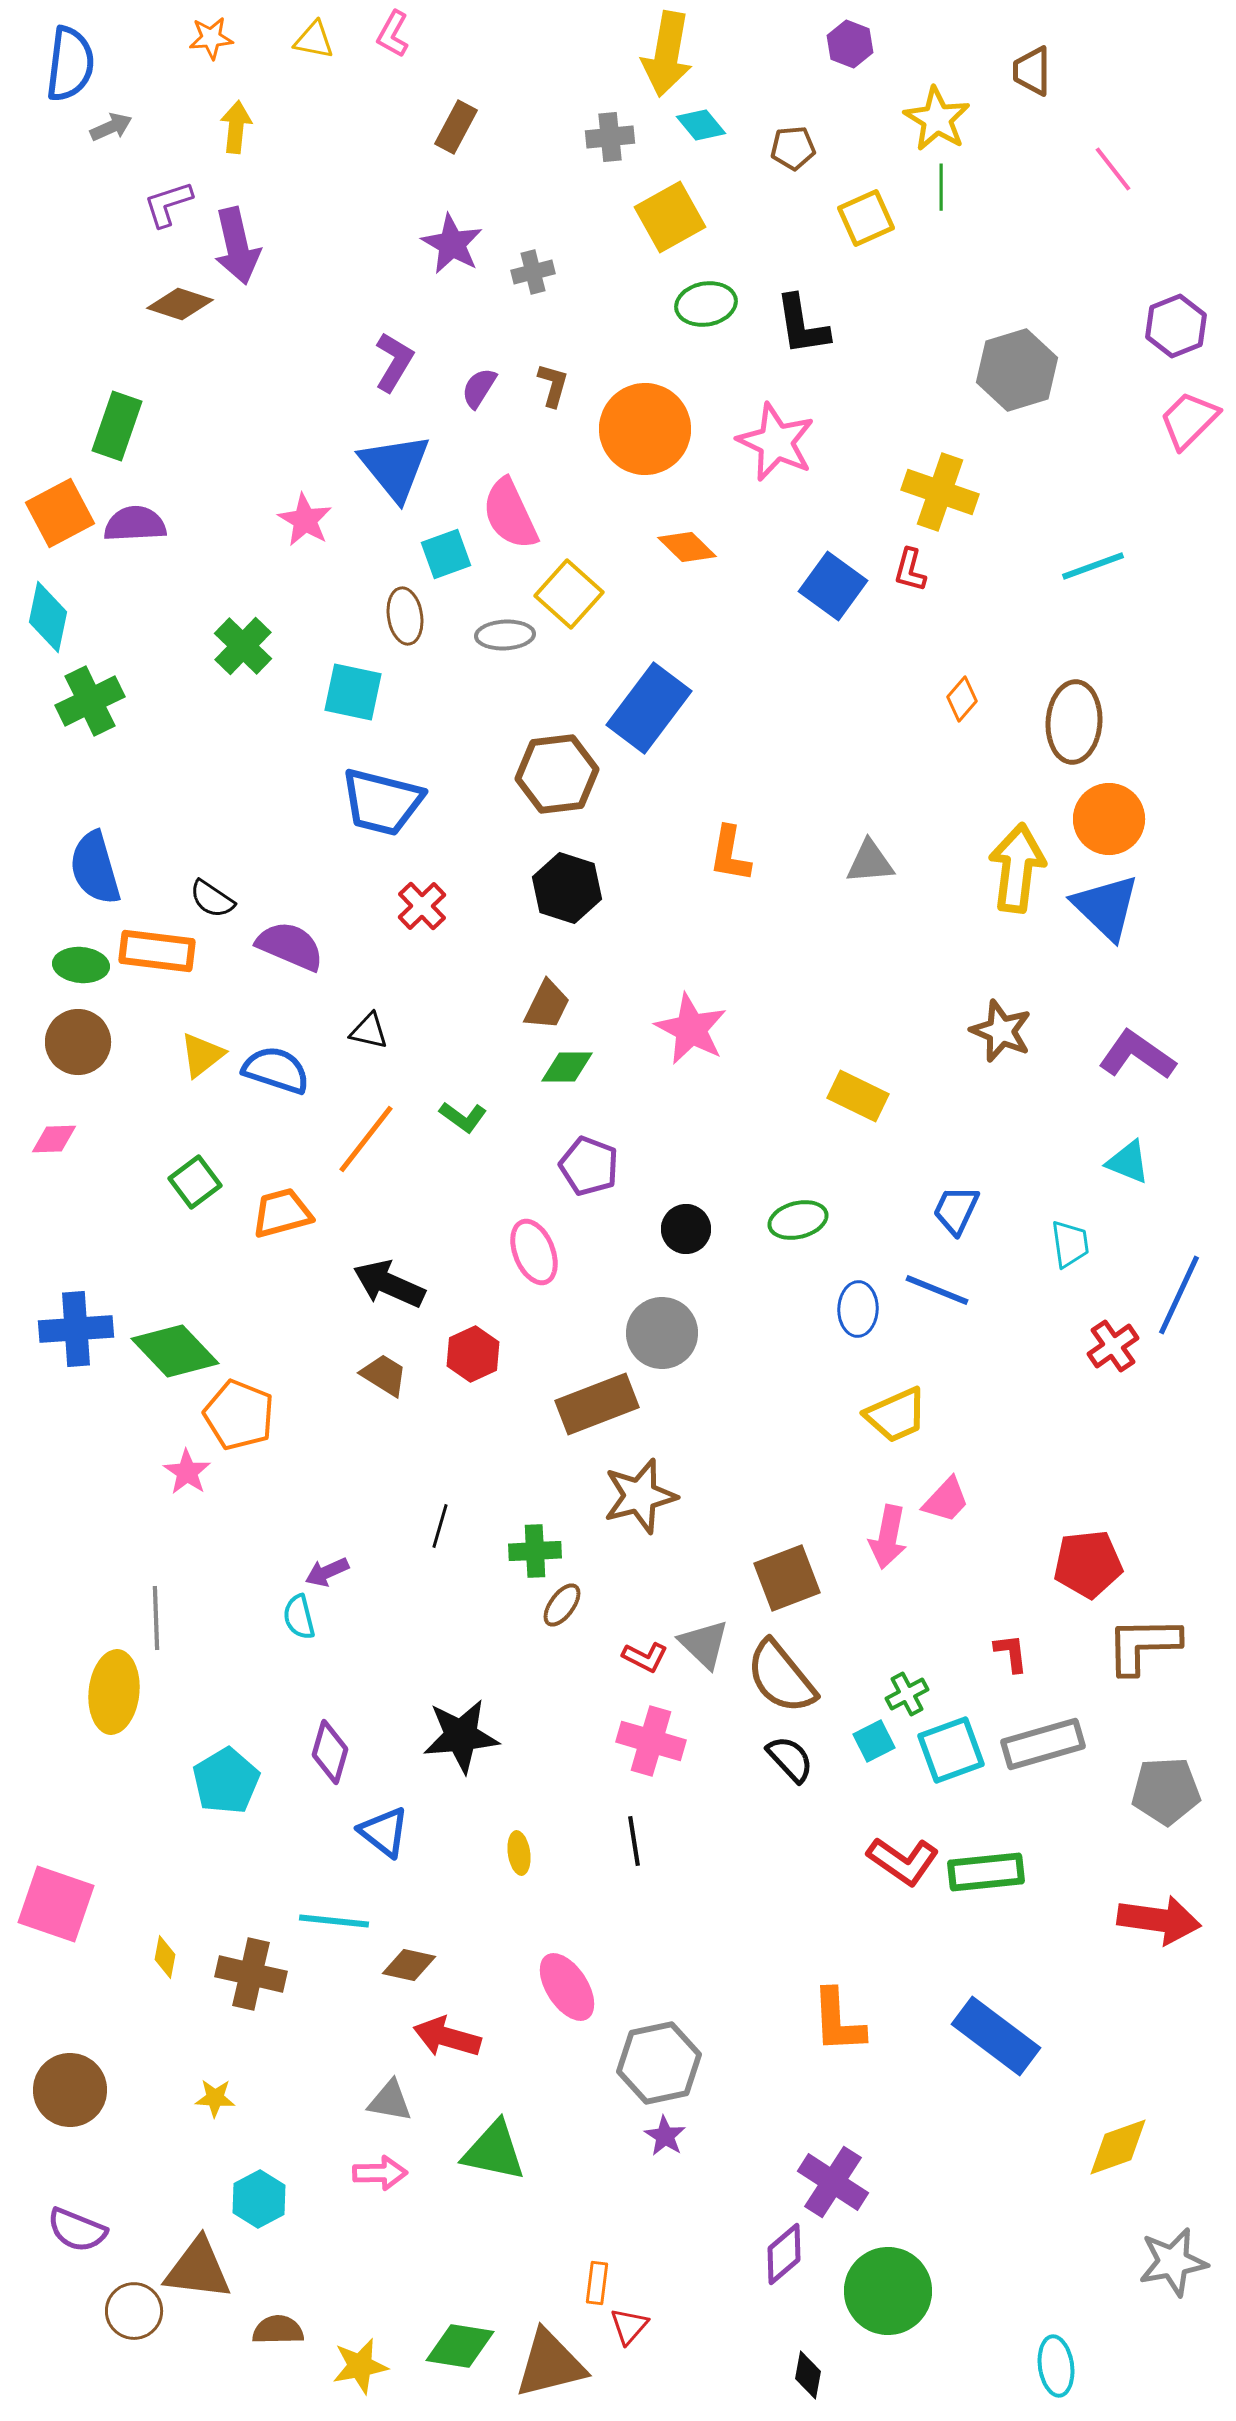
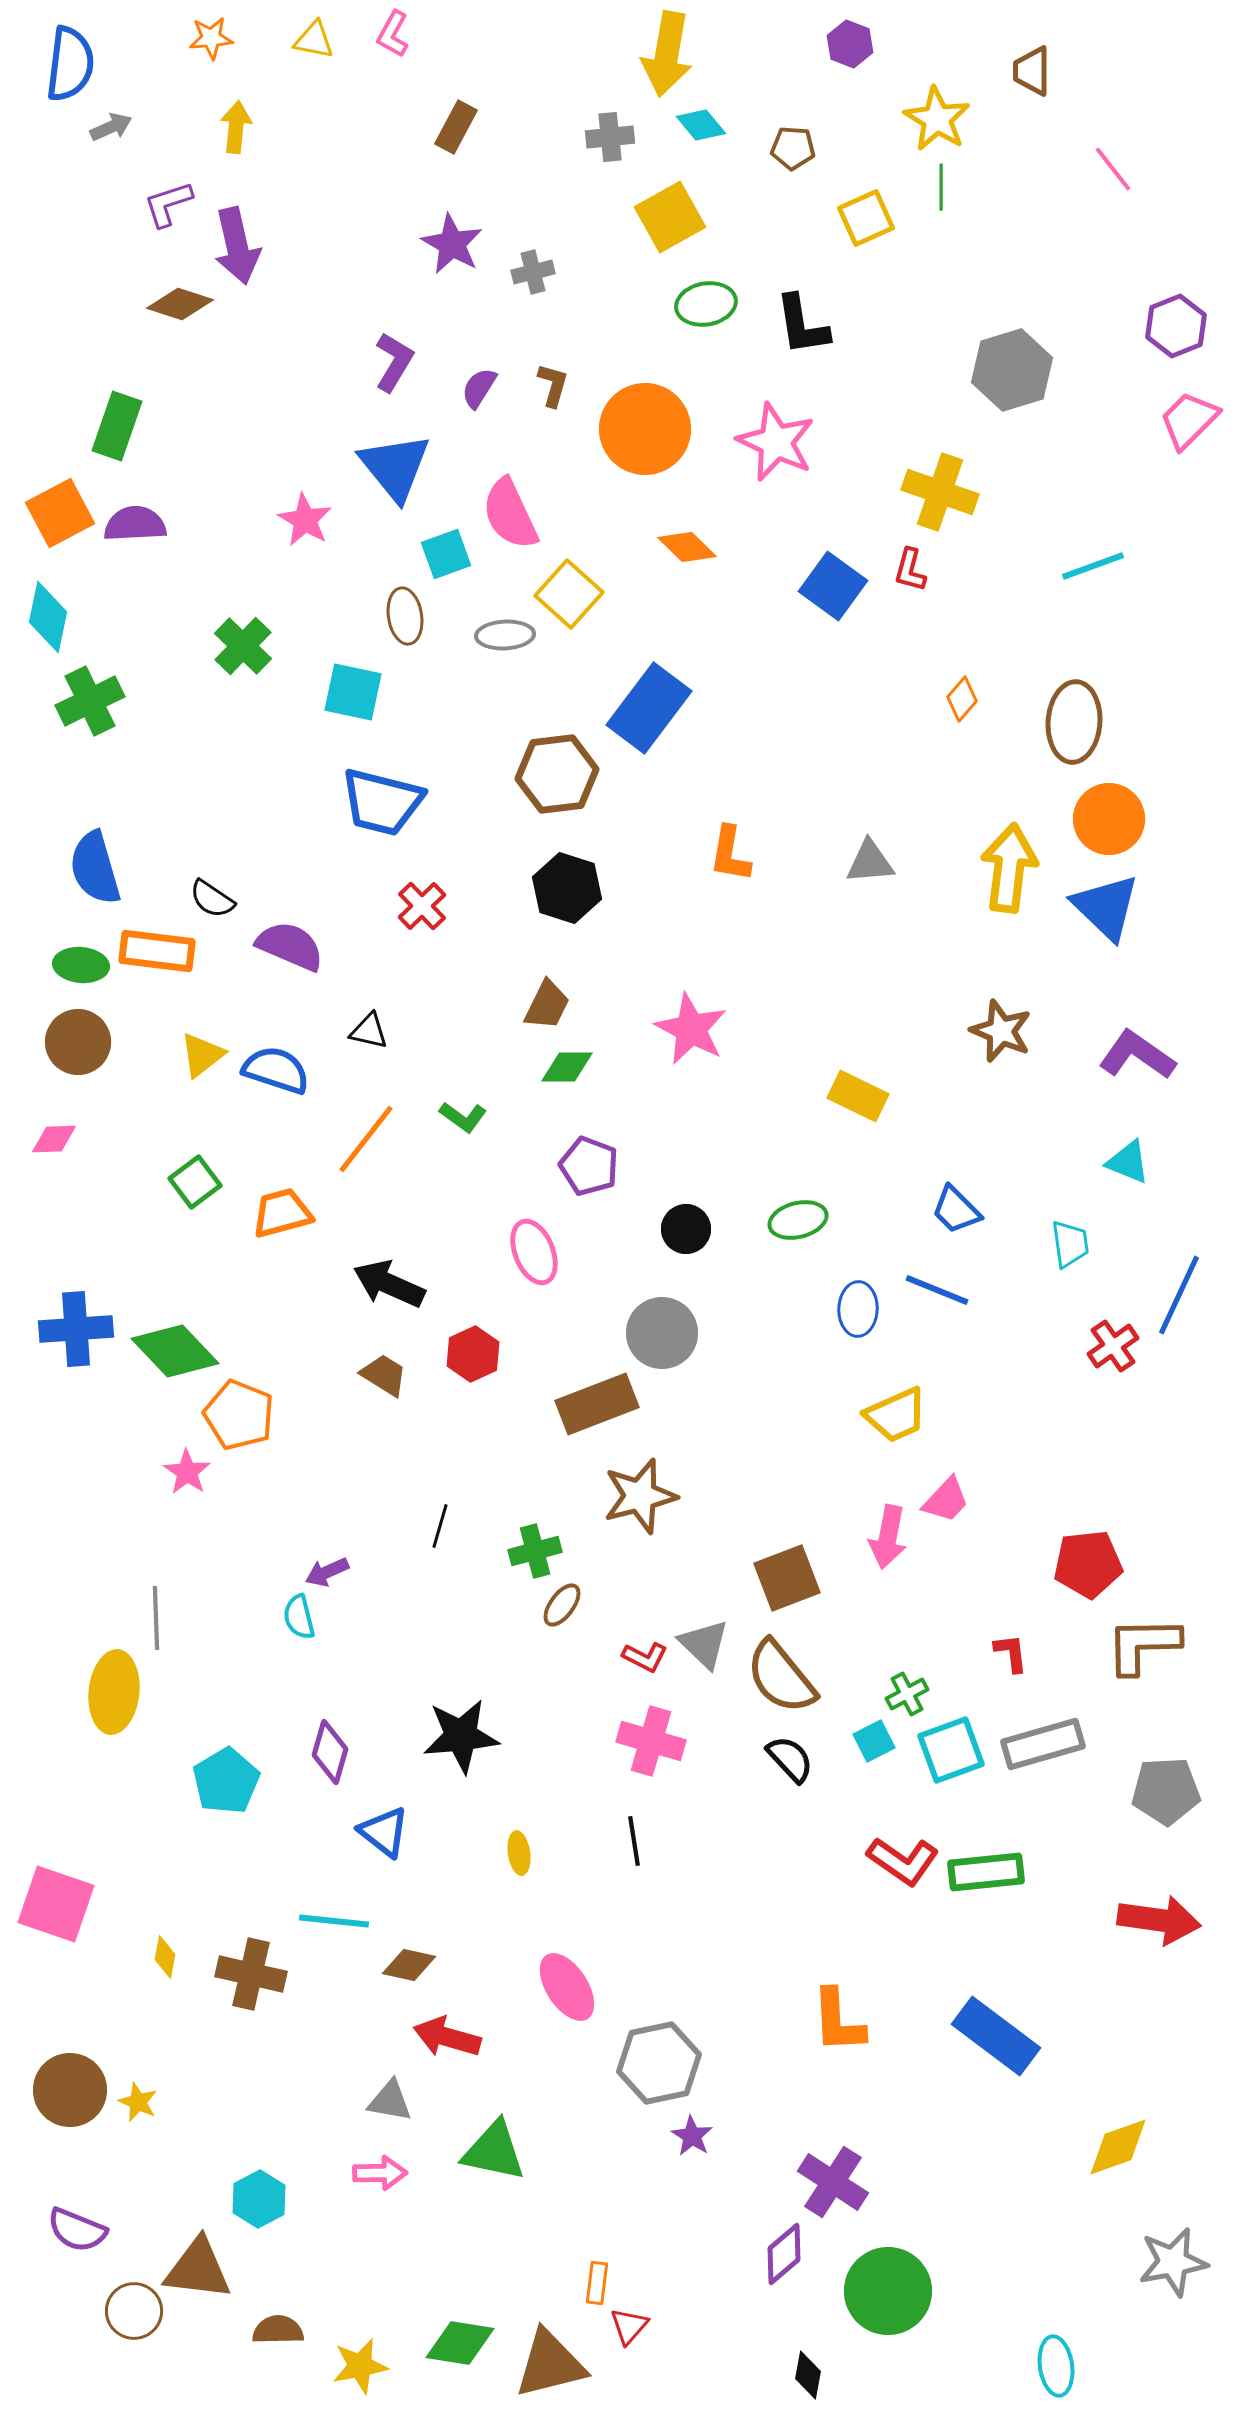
brown pentagon at (793, 148): rotated 9 degrees clockwise
gray hexagon at (1017, 370): moved 5 px left
yellow arrow at (1017, 868): moved 8 px left
blue trapezoid at (956, 1210): rotated 70 degrees counterclockwise
green cross at (535, 1551): rotated 12 degrees counterclockwise
yellow star at (215, 2098): moved 77 px left, 4 px down; rotated 21 degrees clockwise
purple star at (665, 2136): moved 27 px right
green diamond at (460, 2346): moved 3 px up
